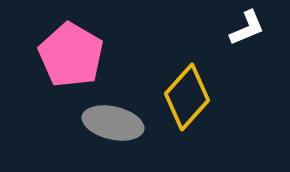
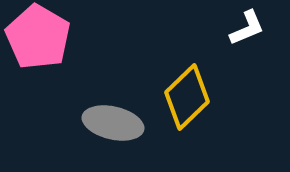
pink pentagon: moved 33 px left, 18 px up
yellow diamond: rotated 4 degrees clockwise
